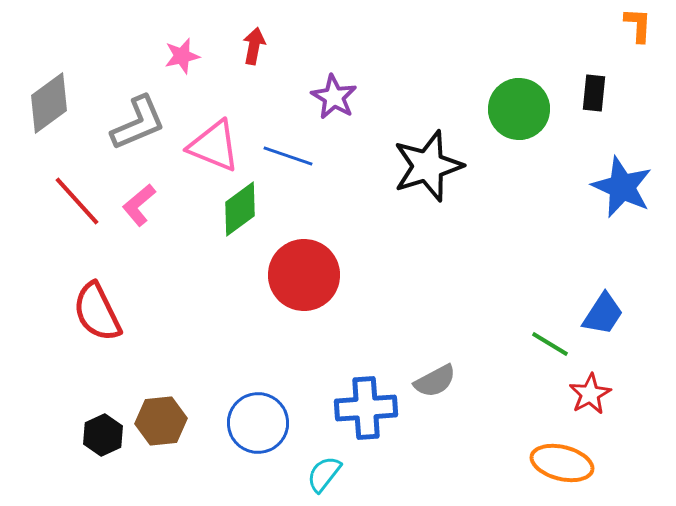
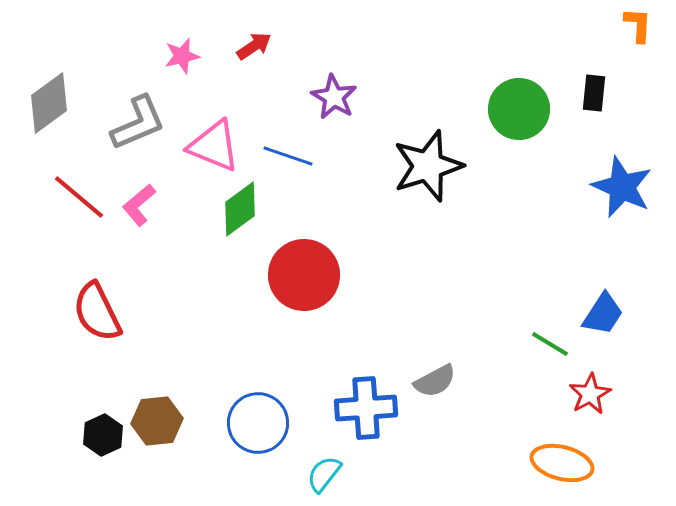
red arrow: rotated 45 degrees clockwise
red line: moved 2 px right, 4 px up; rotated 8 degrees counterclockwise
brown hexagon: moved 4 px left
